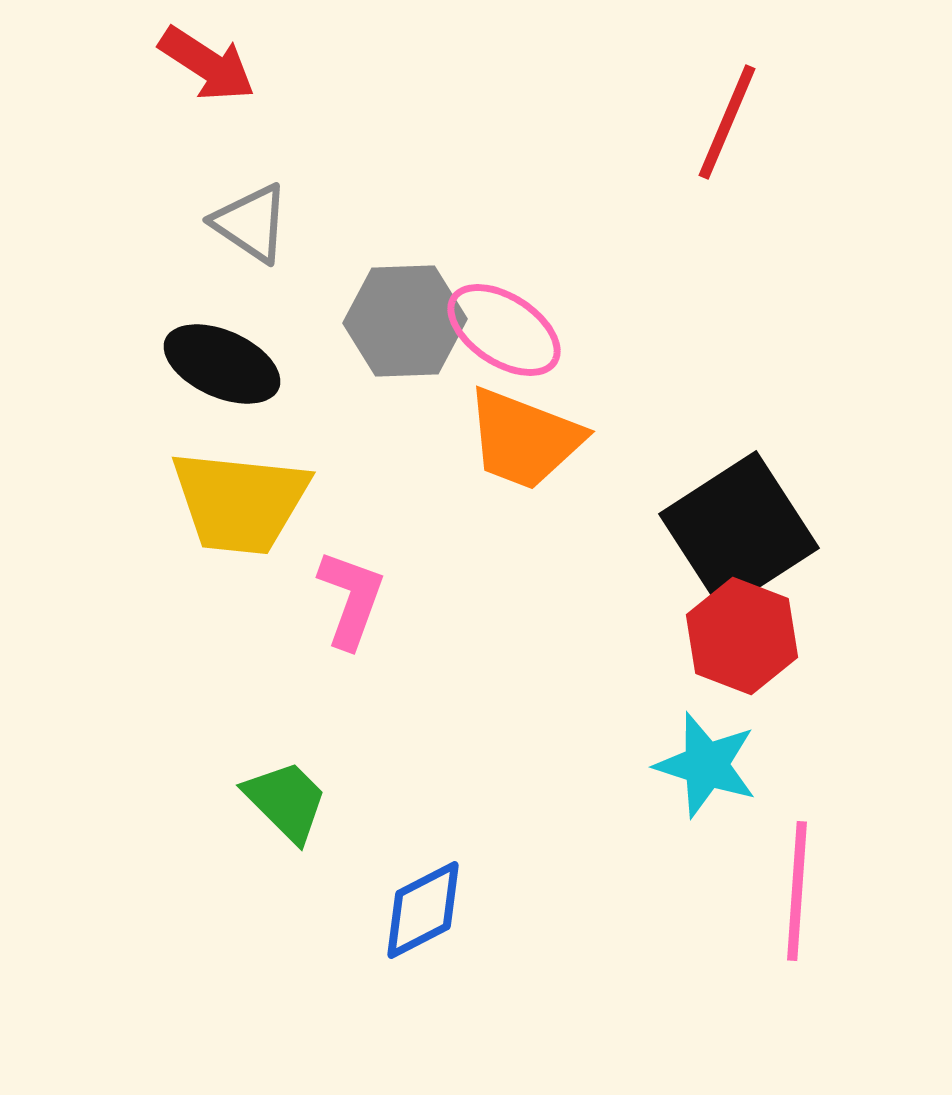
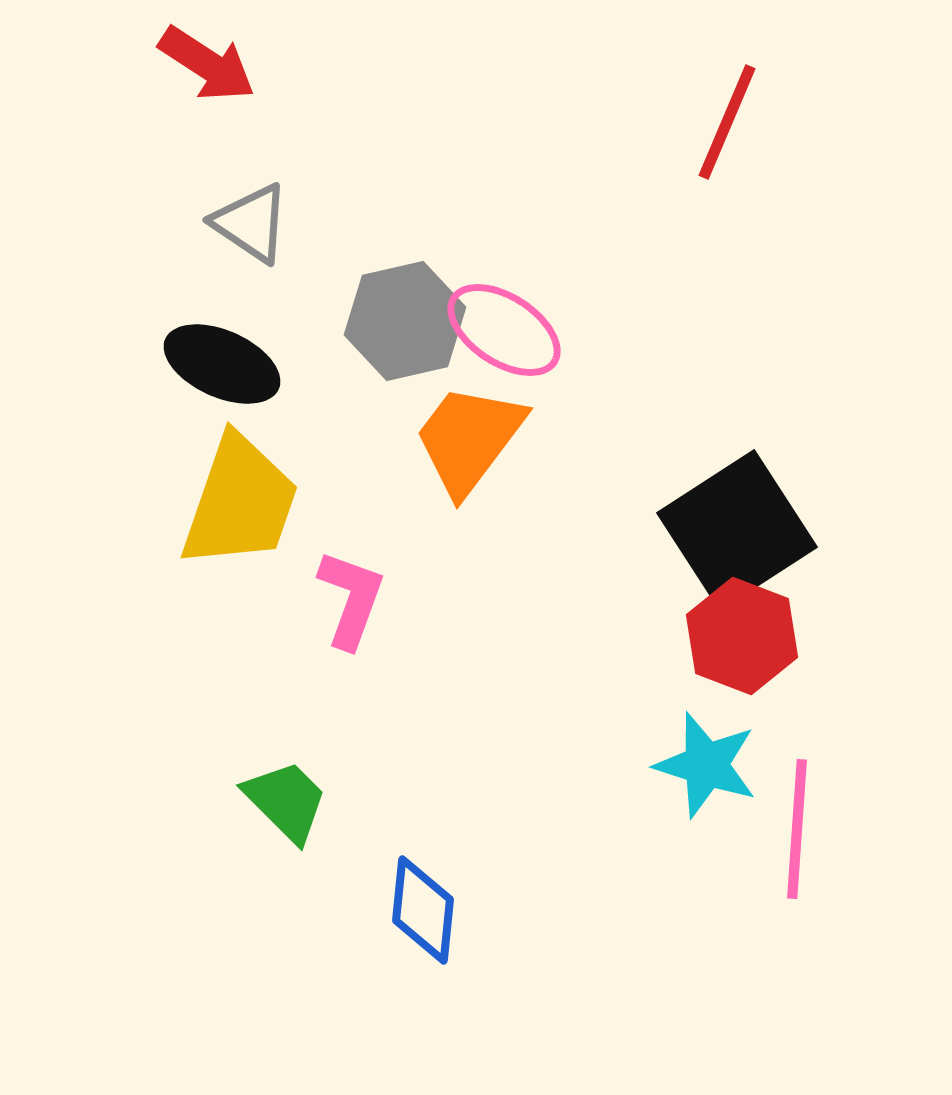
gray hexagon: rotated 11 degrees counterclockwise
orange trapezoid: moved 55 px left; rotated 106 degrees clockwise
yellow trapezoid: rotated 77 degrees counterclockwise
black square: moved 2 px left, 1 px up
pink line: moved 62 px up
blue diamond: rotated 57 degrees counterclockwise
